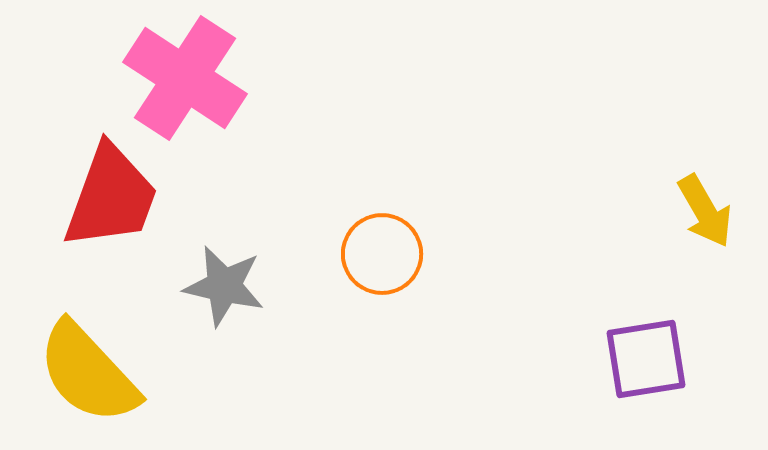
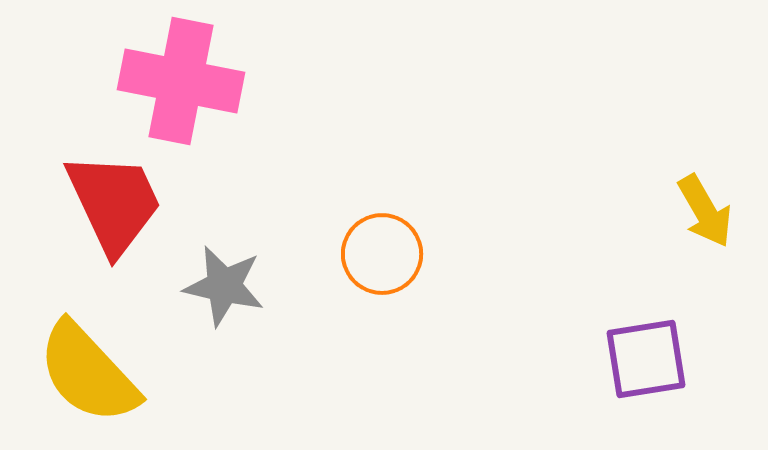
pink cross: moved 4 px left, 3 px down; rotated 22 degrees counterclockwise
red trapezoid: moved 3 px right, 6 px down; rotated 45 degrees counterclockwise
